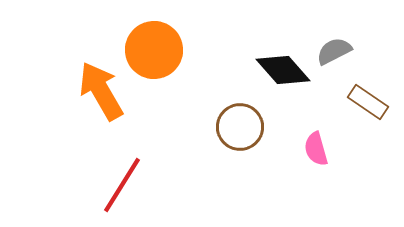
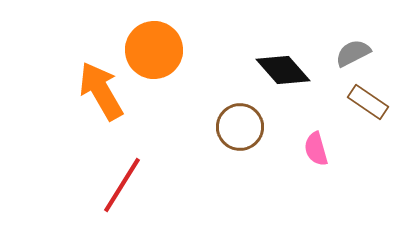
gray semicircle: moved 19 px right, 2 px down
